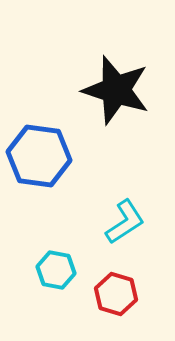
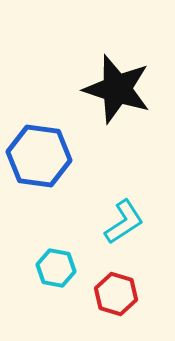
black star: moved 1 px right, 1 px up
cyan L-shape: moved 1 px left
cyan hexagon: moved 2 px up
